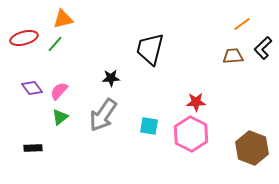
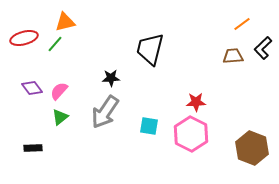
orange triangle: moved 2 px right, 3 px down
gray arrow: moved 2 px right, 3 px up
